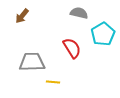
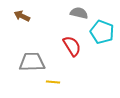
brown arrow: rotated 77 degrees clockwise
cyan pentagon: moved 1 px left, 2 px up; rotated 20 degrees counterclockwise
red semicircle: moved 2 px up
